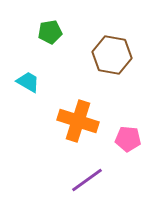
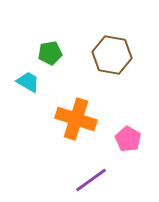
green pentagon: moved 21 px down
orange cross: moved 2 px left, 2 px up
pink pentagon: rotated 25 degrees clockwise
purple line: moved 4 px right
